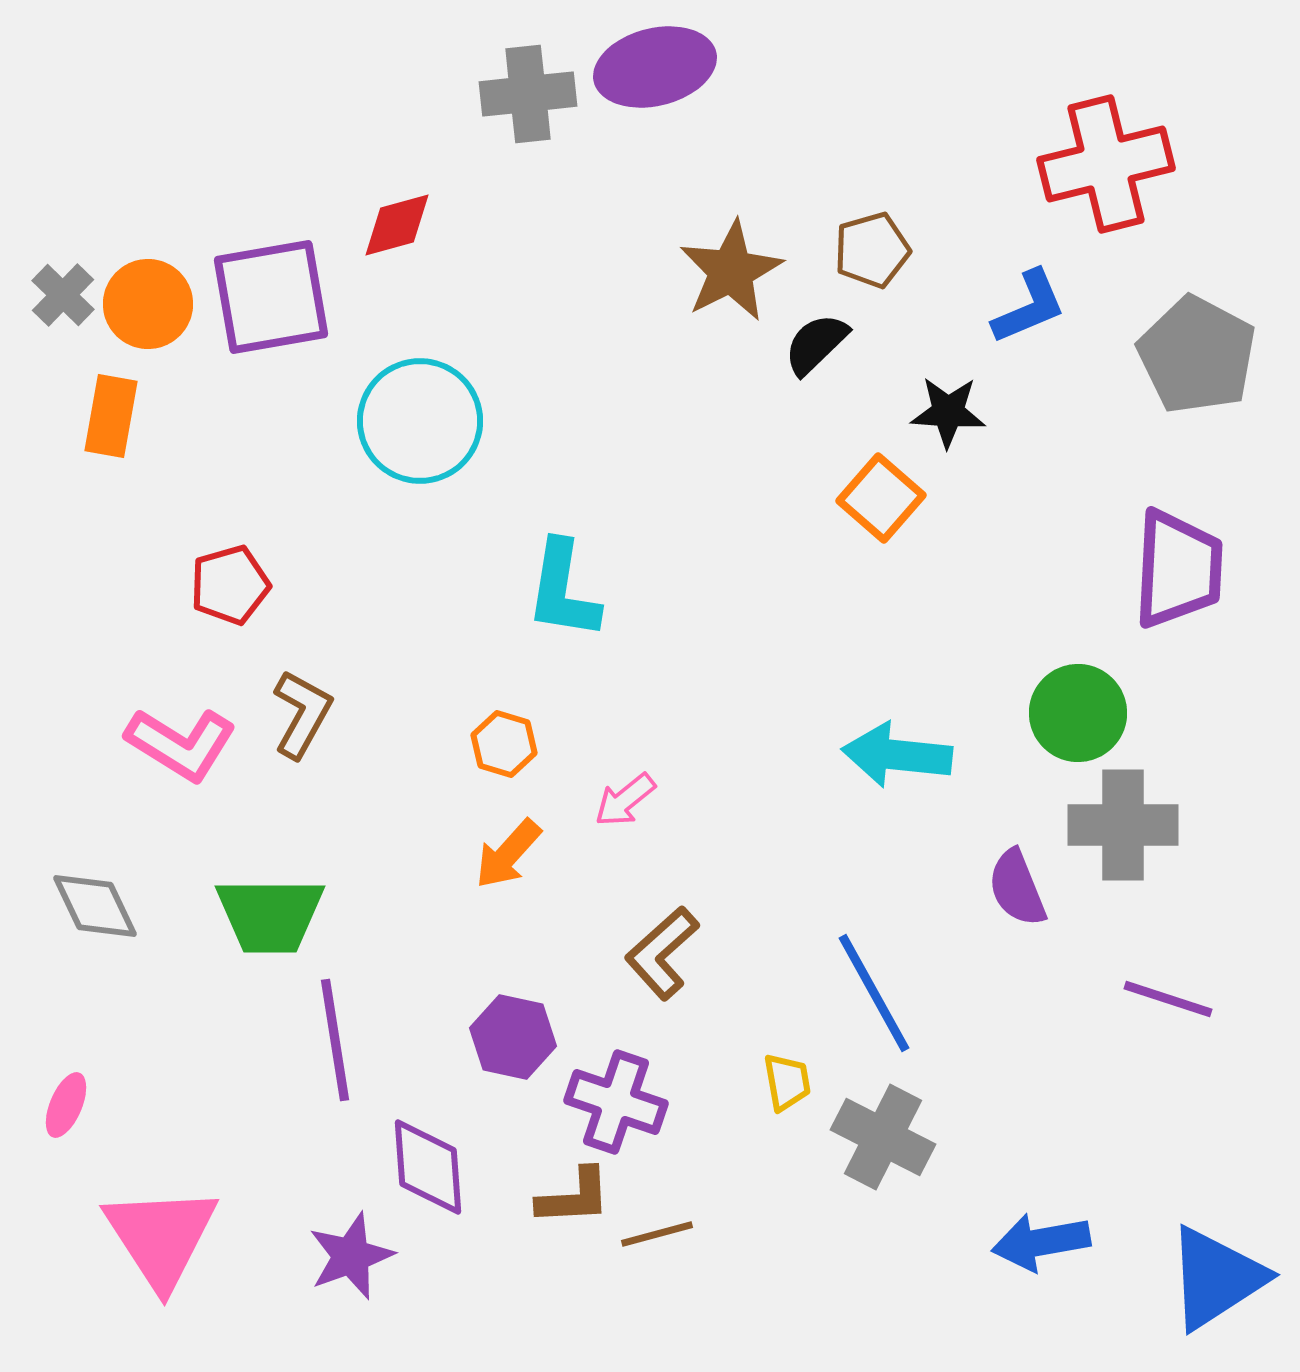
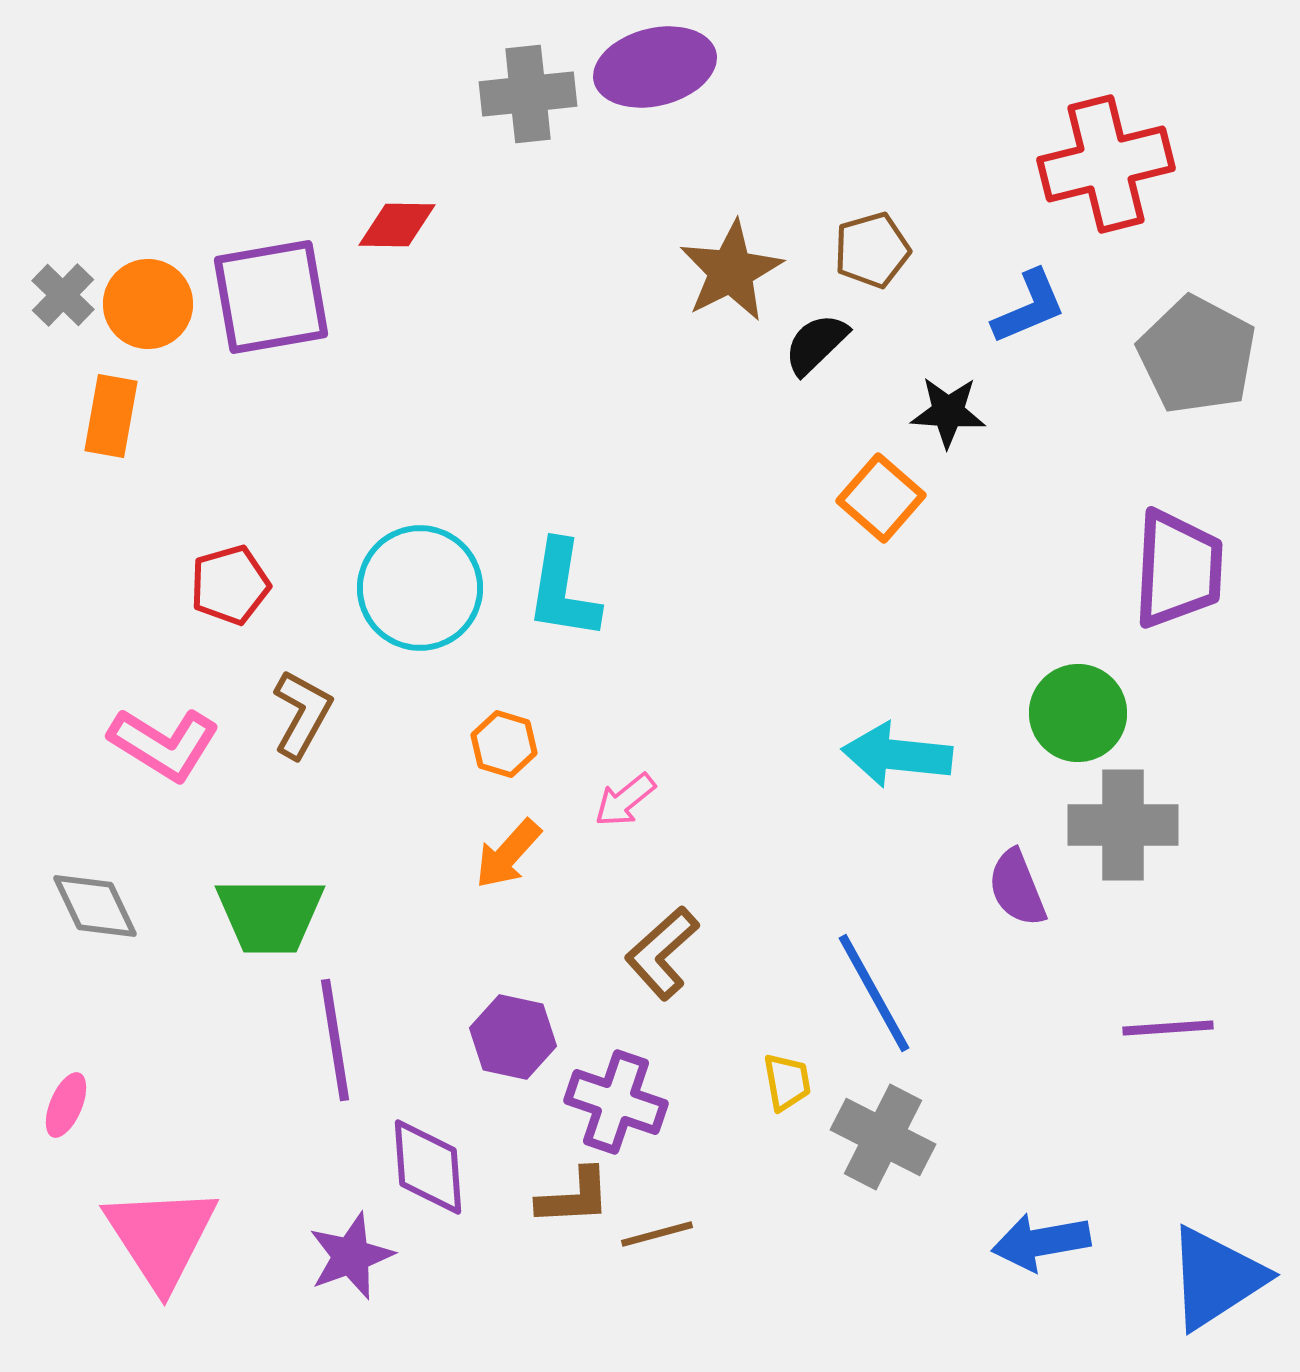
red diamond at (397, 225): rotated 16 degrees clockwise
cyan circle at (420, 421): moved 167 px down
pink L-shape at (181, 744): moved 17 px left
purple line at (1168, 999): moved 29 px down; rotated 22 degrees counterclockwise
